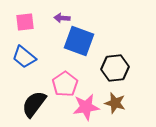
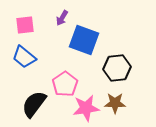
purple arrow: rotated 63 degrees counterclockwise
pink square: moved 3 px down
blue square: moved 5 px right, 1 px up
black hexagon: moved 2 px right
brown star: rotated 15 degrees counterclockwise
pink star: moved 1 px down
